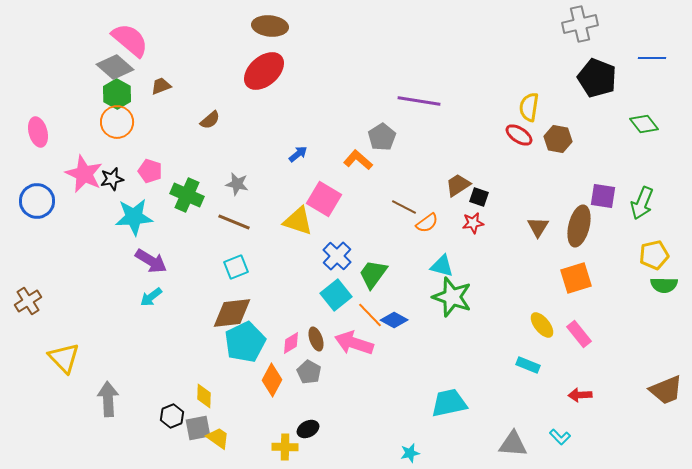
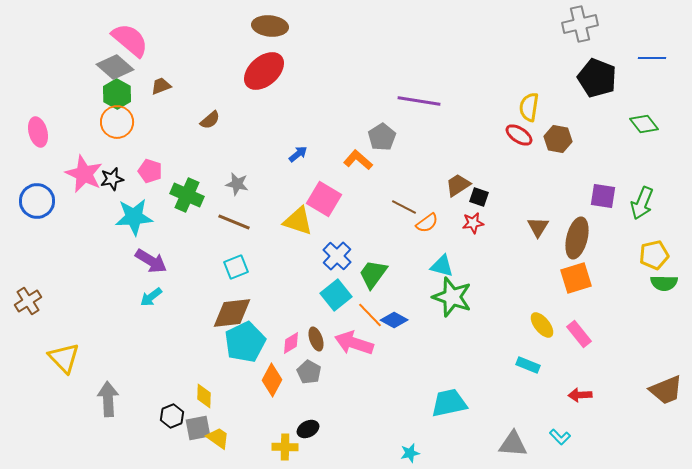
brown ellipse at (579, 226): moved 2 px left, 12 px down
green semicircle at (664, 285): moved 2 px up
